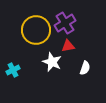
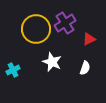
yellow circle: moved 1 px up
red triangle: moved 21 px right, 7 px up; rotated 16 degrees counterclockwise
